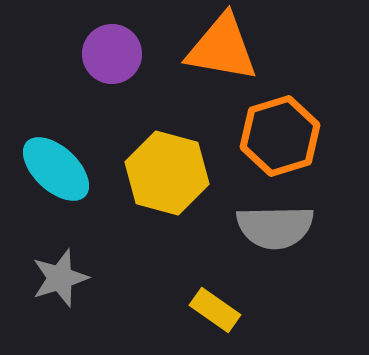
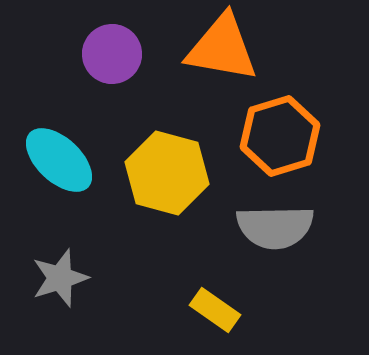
cyan ellipse: moved 3 px right, 9 px up
